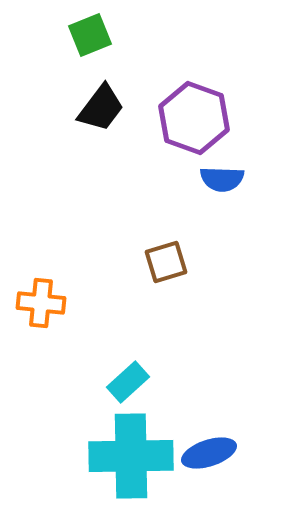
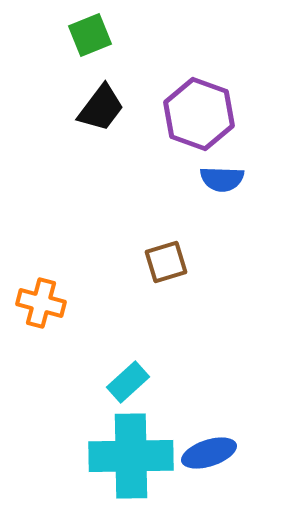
purple hexagon: moved 5 px right, 4 px up
orange cross: rotated 9 degrees clockwise
